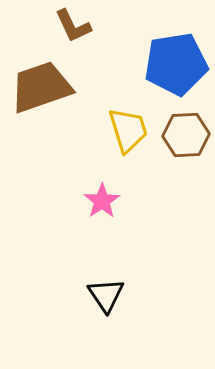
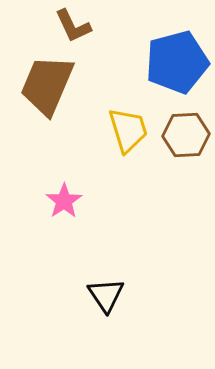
blue pentagon: moved 1 px right, 2 px up; rotated 6 degrees counterclockwise
brown trapezoid: moved 6 px right, 2 px up; rotated 48 degrees counterclockwise
pink star: moved 38 px left
